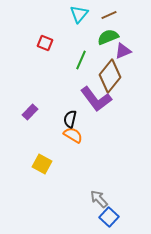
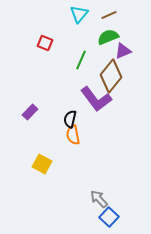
brown diamond: moved 1 px right
orange semicircle: rotated 132 degrees counterclockwise
